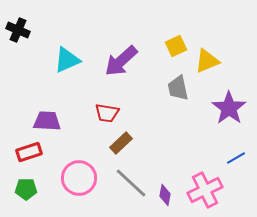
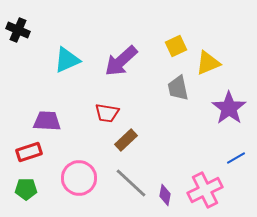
yellow triangle: moved 1 px right, 2 px down
brown rectangle: moved 5 px right, 3 px up
